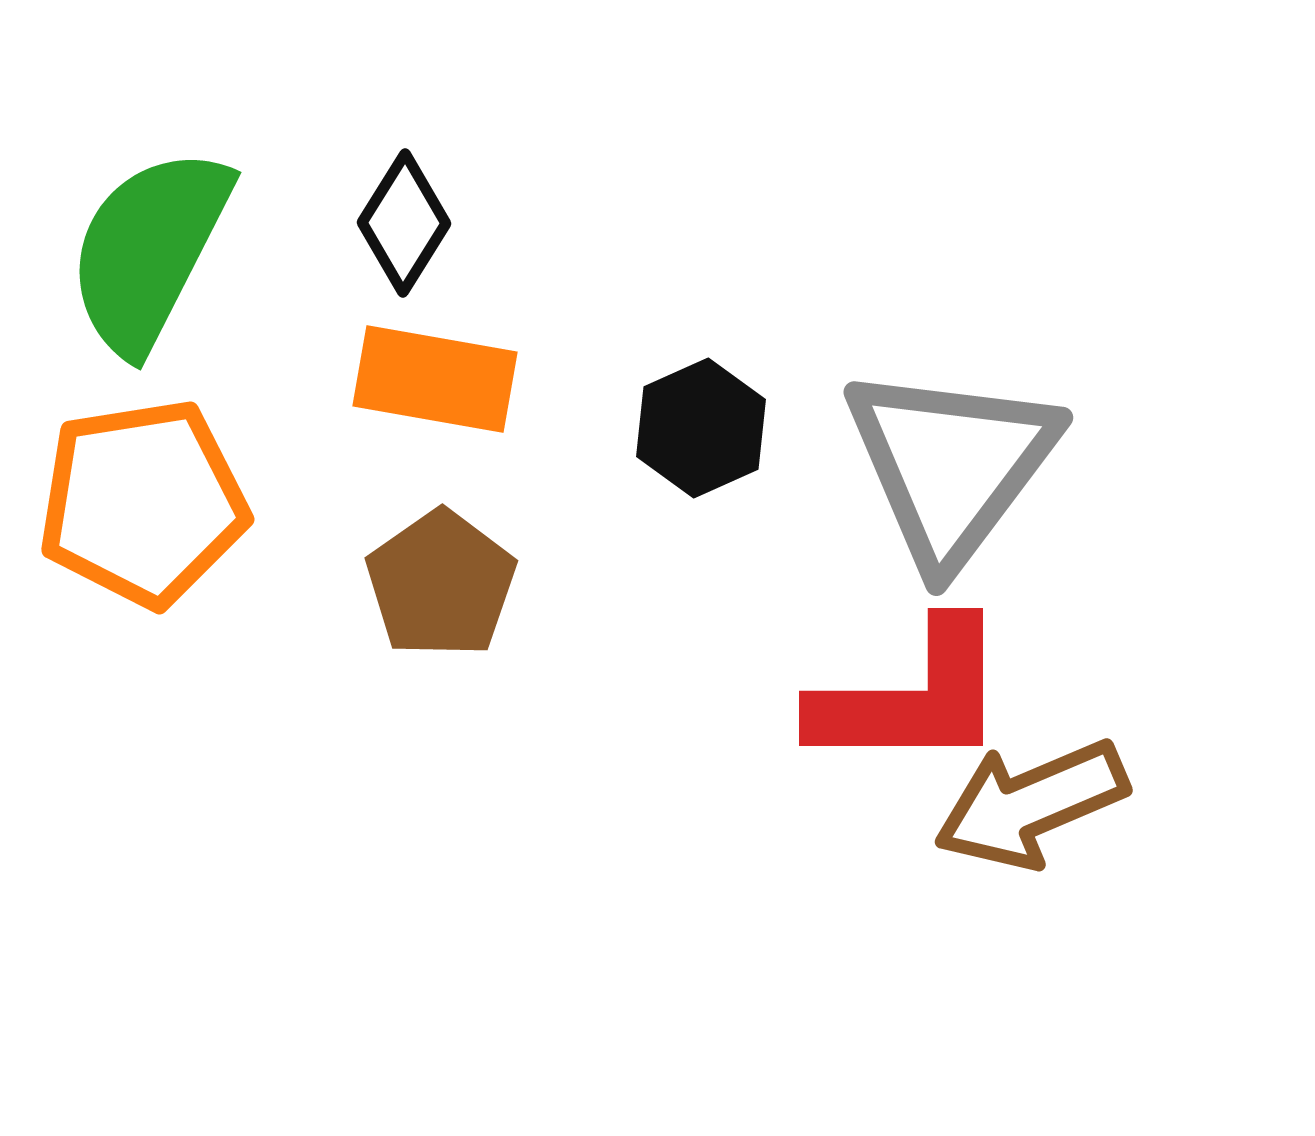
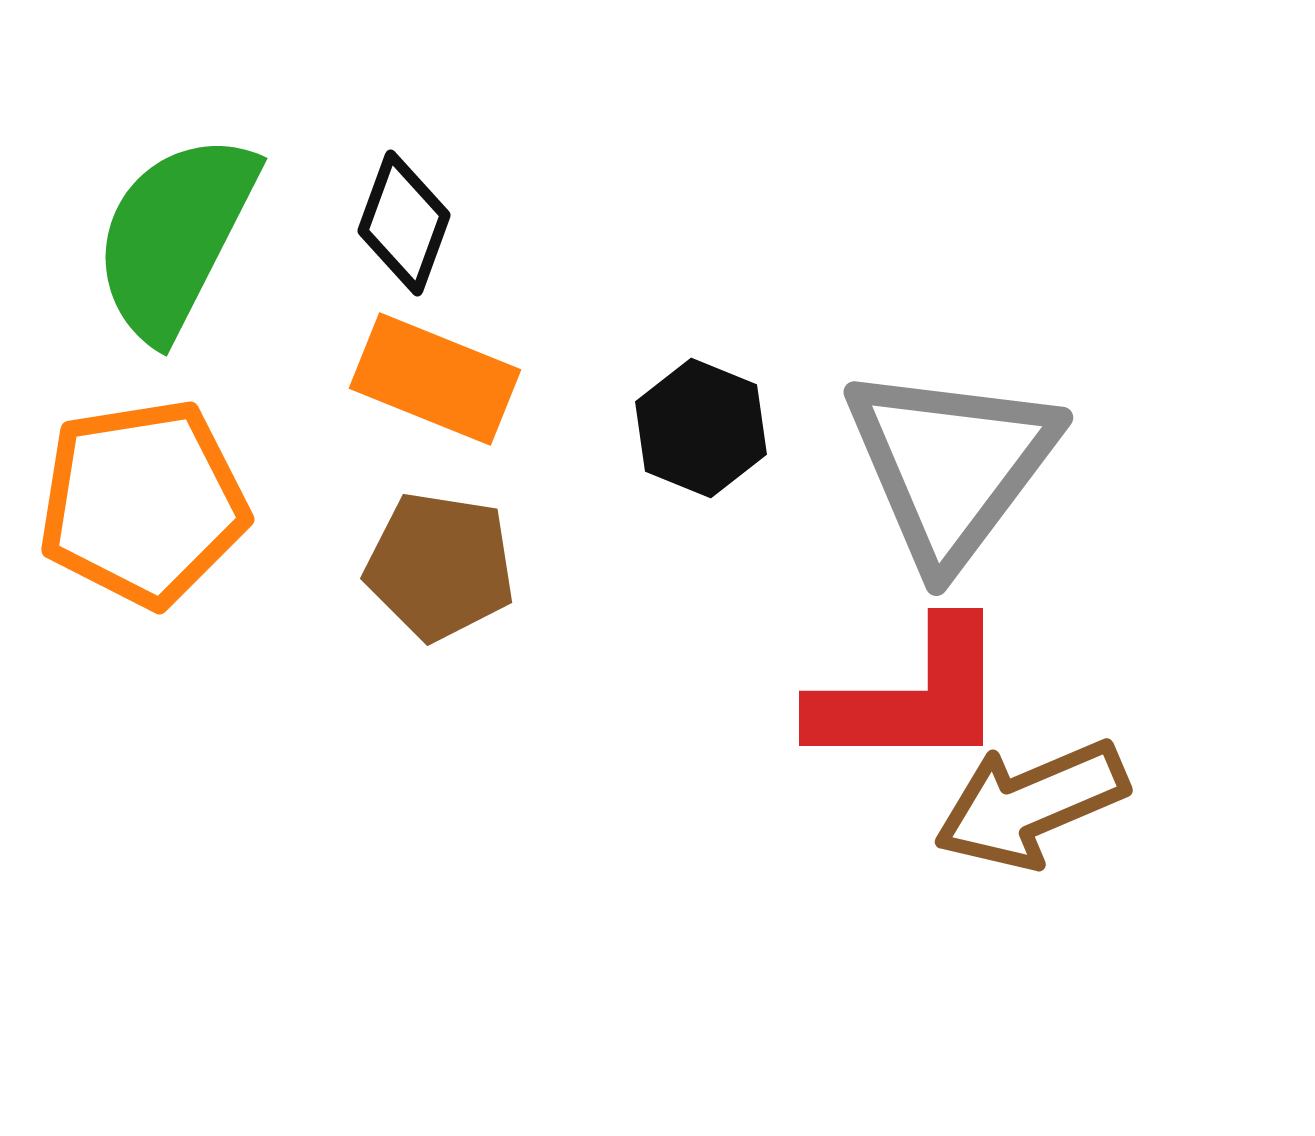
black diamond: rotated 12 degrees counterclockwise
green semicircle: moved 26 px right, 14 px up
orange rectangle: rotated 12 degrees clockwise
black hexagon: rotated 14 degrees counterclockwise
brown pentagon: moved 1 px left, 18 px up; rotated 28 degrees counterclockwise
